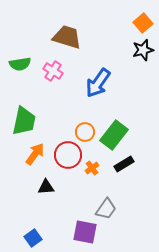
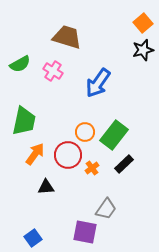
green semicircle: rotated 20 degrees counterclockwise
black rectangle: rotated 12 degrees counterclockwise
